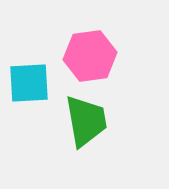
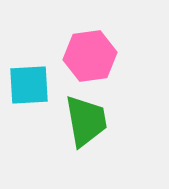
cyan square: moved 2 px down
